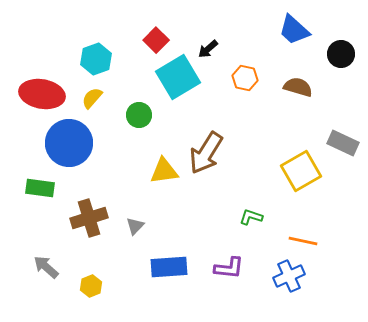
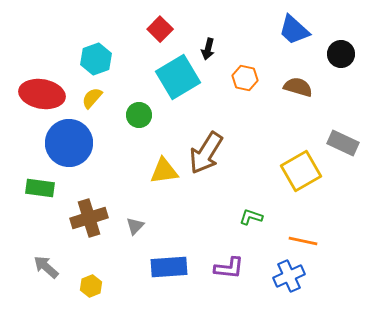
red square: moved 4 px right, 11 px up
black arrow: rotated 35 degrees counterclockwise
